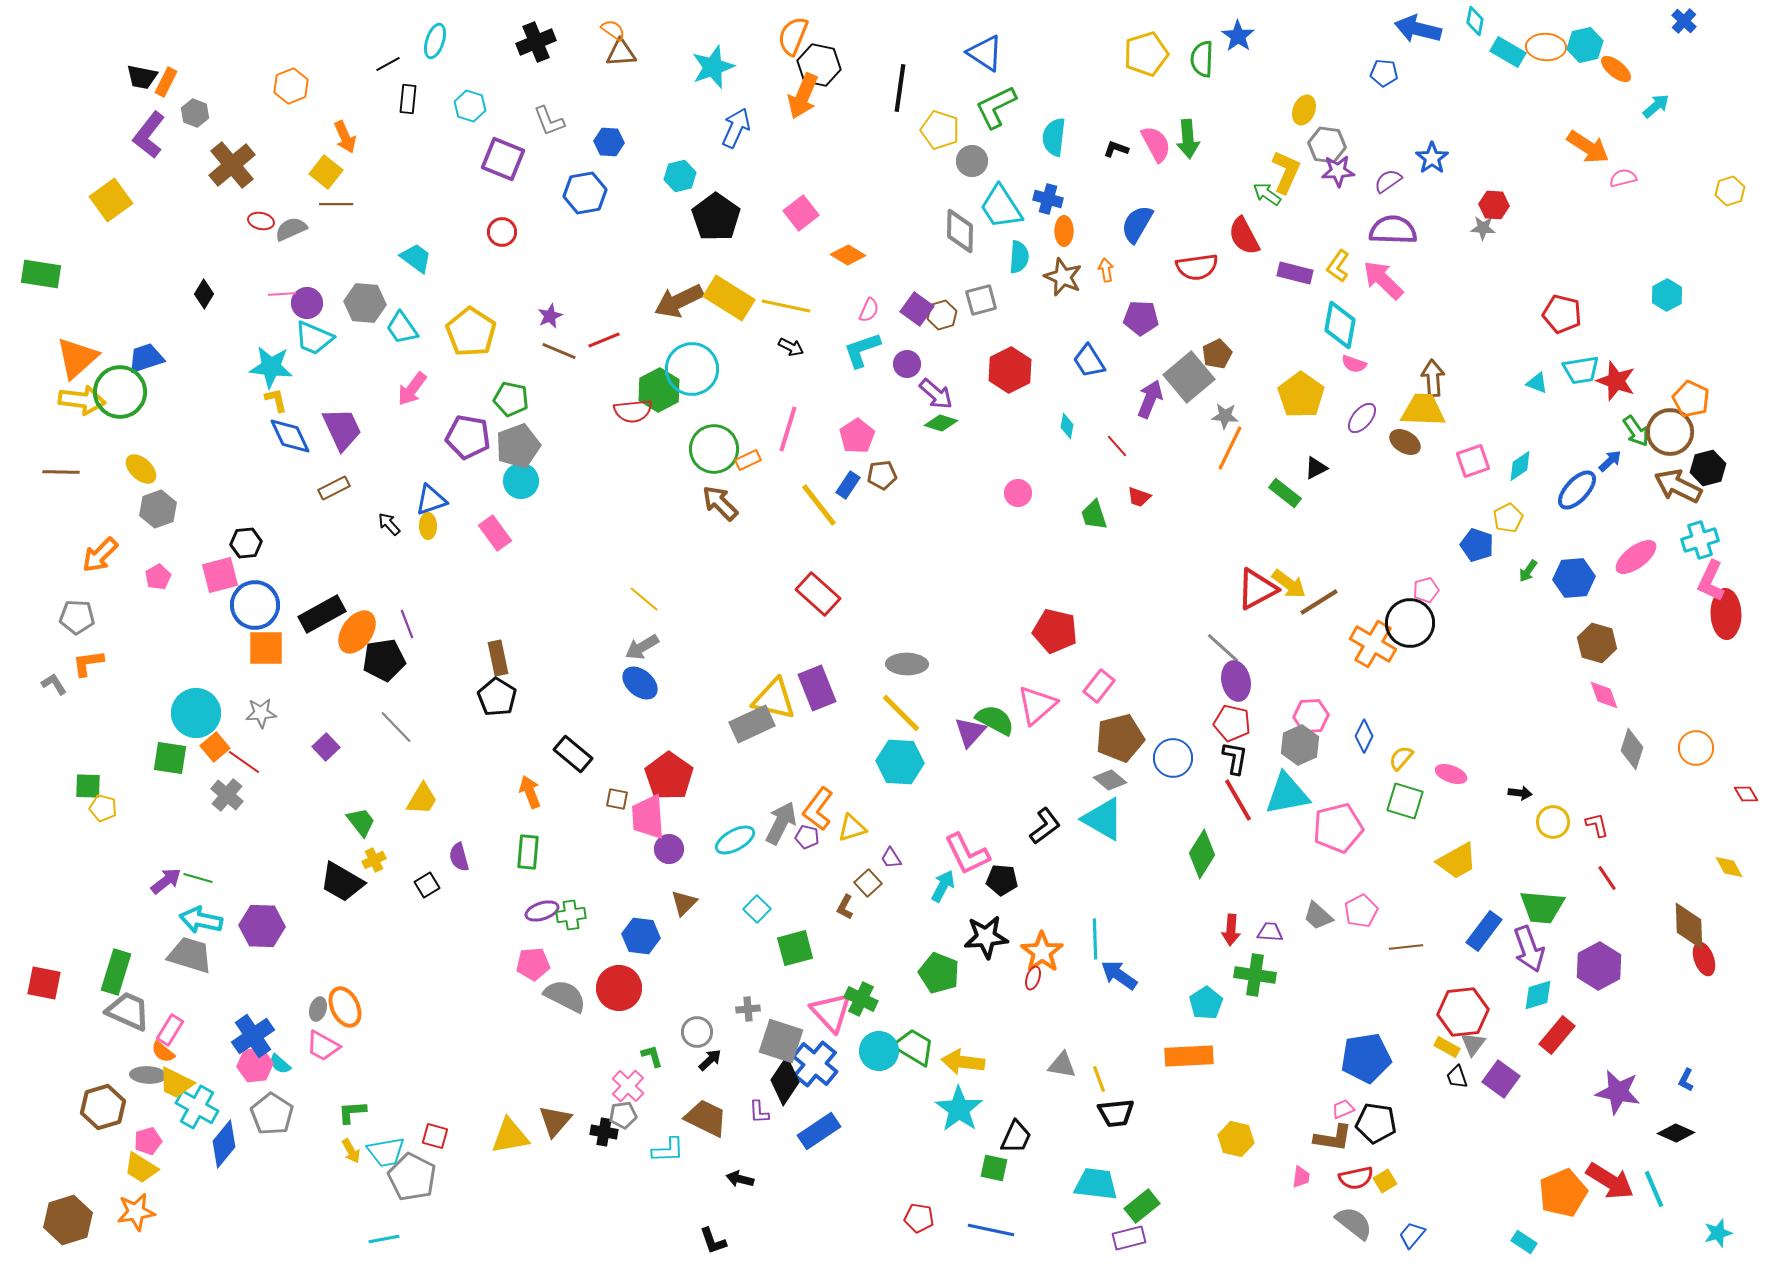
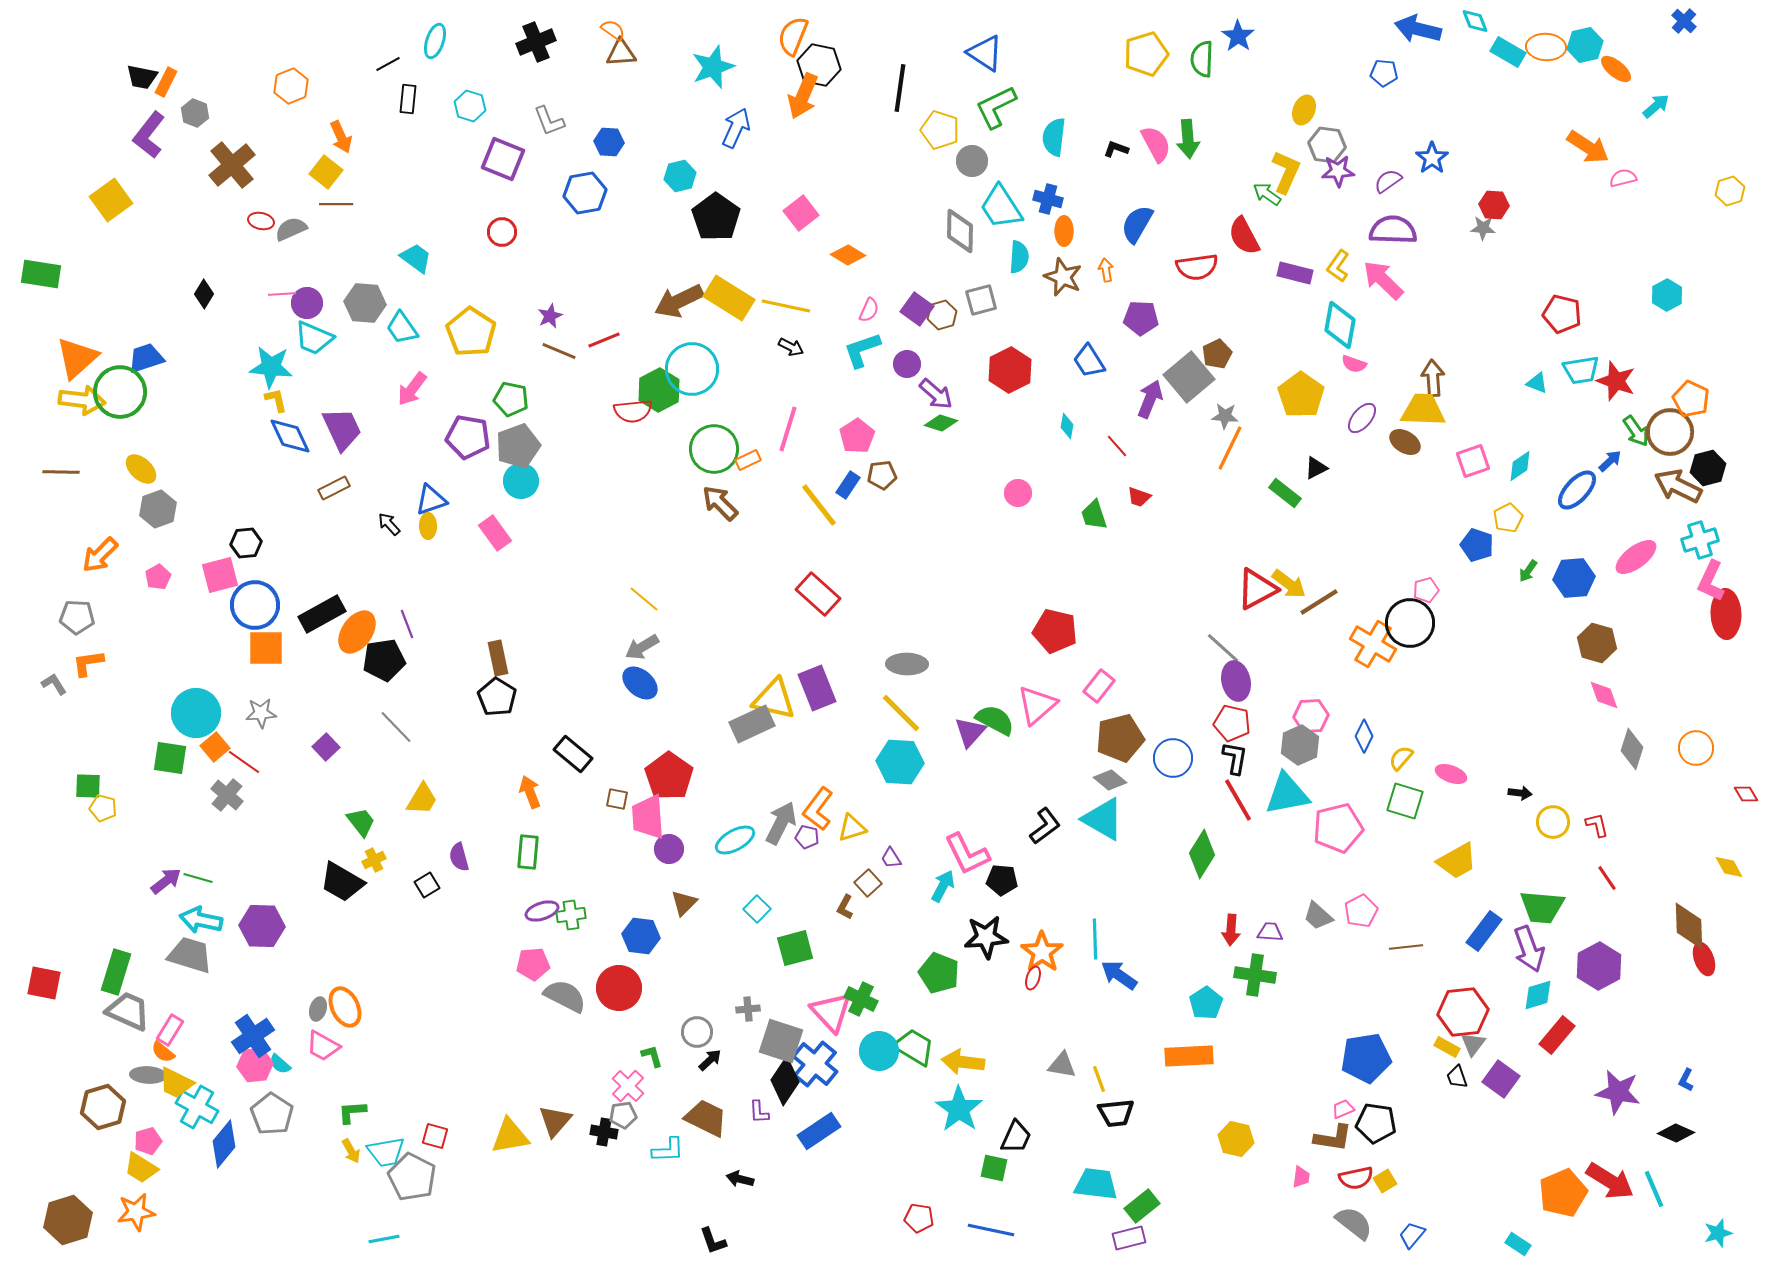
cyan diamond at (1475, 21): rotated 32 degrees counterclockwise
orange arrow at (345, 137): moved 4 px left
cyan rectangle at (1524, 1242): moved 6 px left, 2 px down
